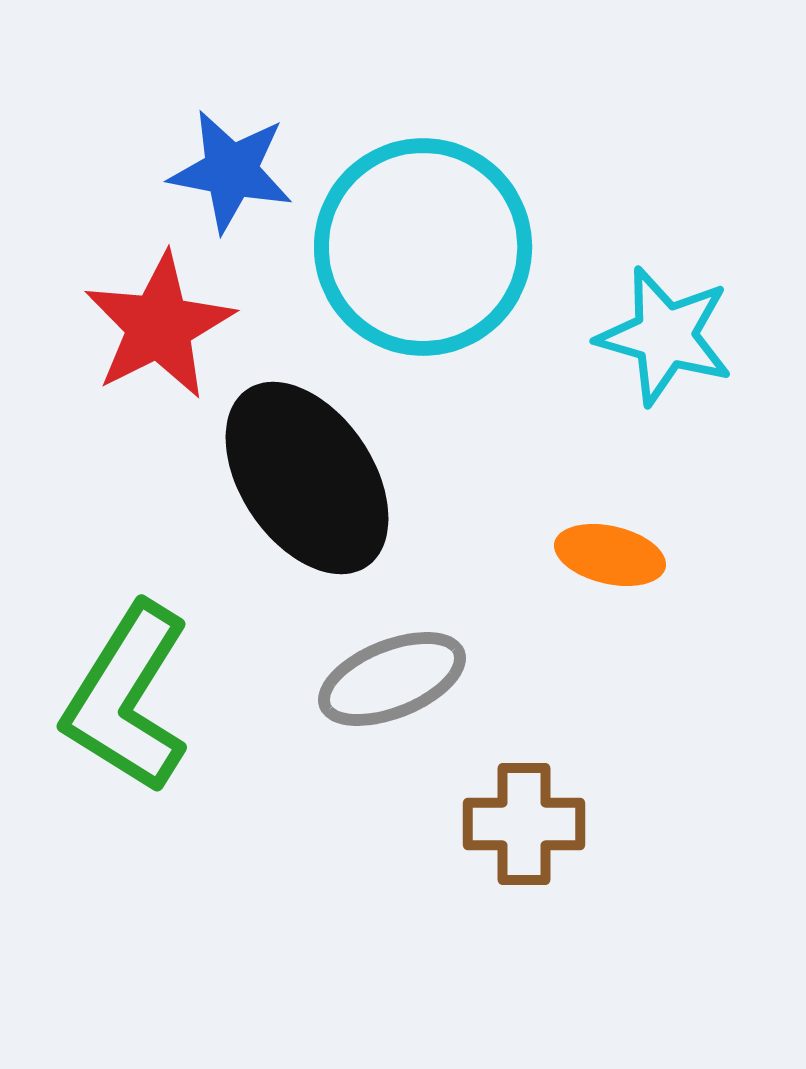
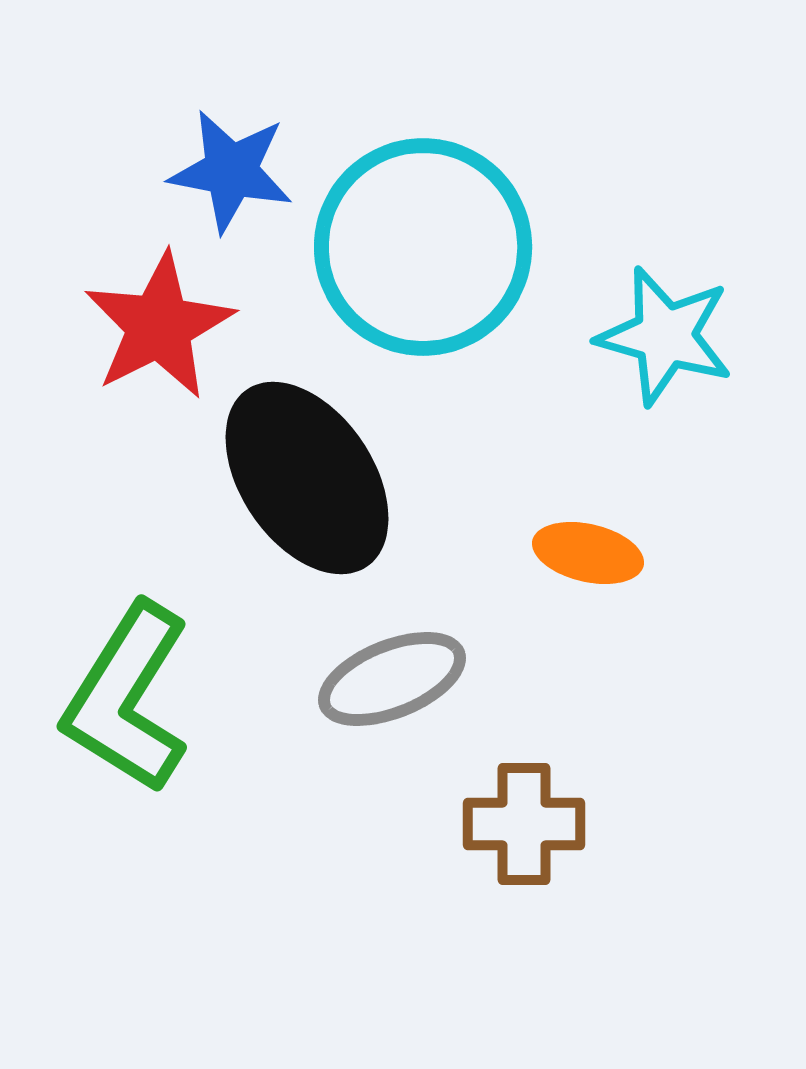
orange ellipse: moved 22 px left, 2 px up
